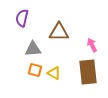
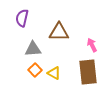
orange square: rotated 32 degrees clockwise
